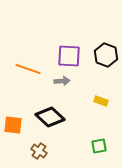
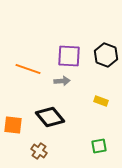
black diamond: rotated 8 degrees clockwise
